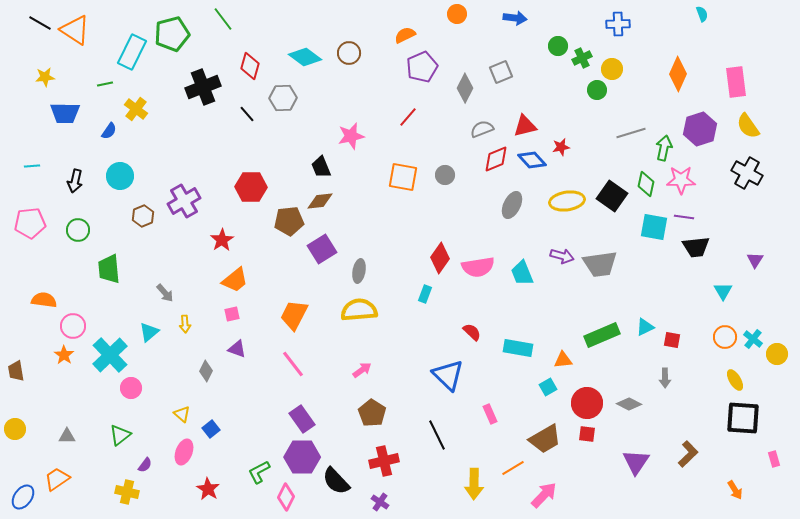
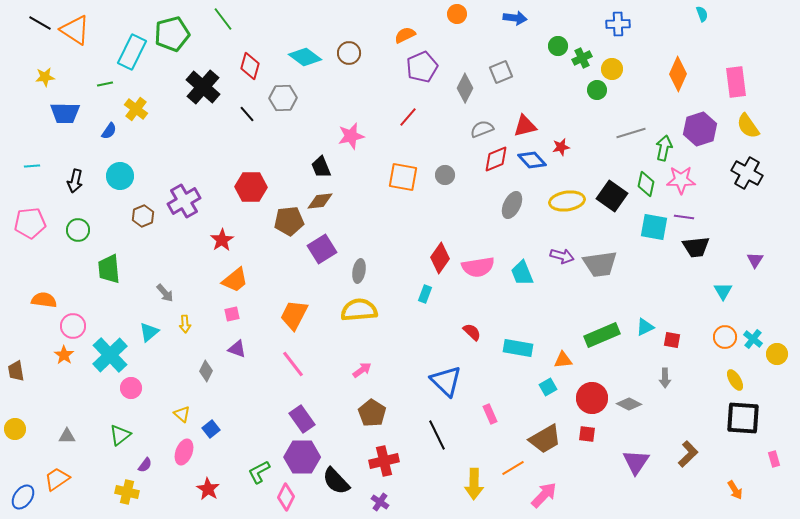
black cross at (203, 87): rotated 28 degrees counterclockwise
blue triangle at (448, 375): moved 2 px left, 6 px down
red circle at (587, 403): moved 5 px right, 5 px up
